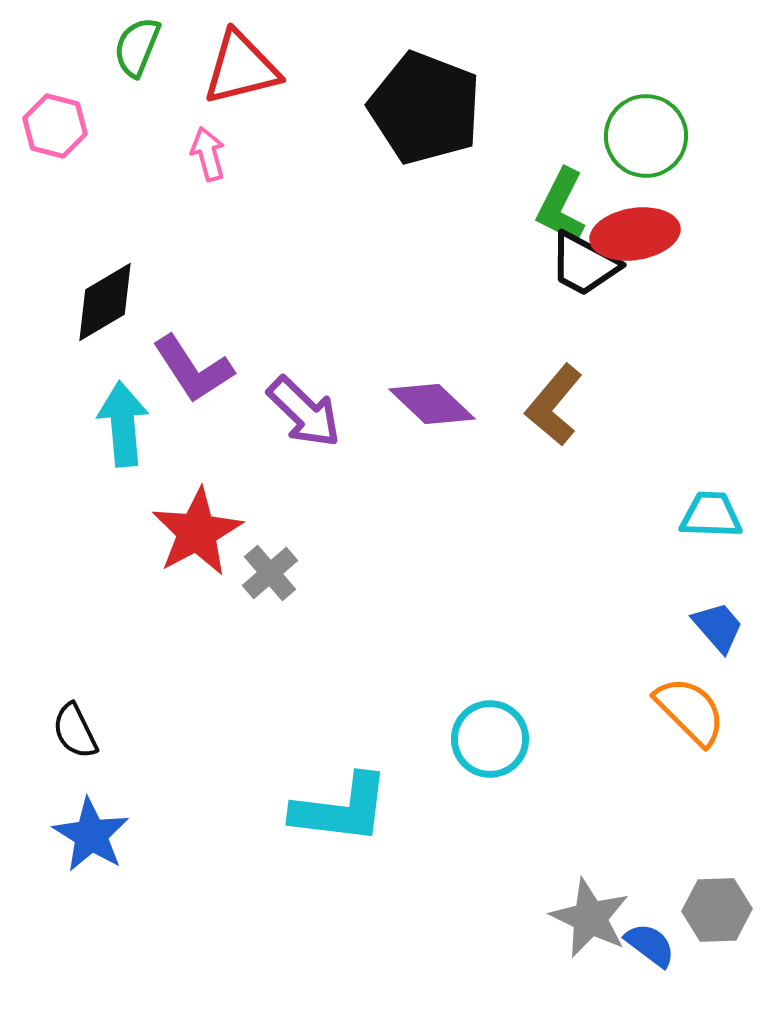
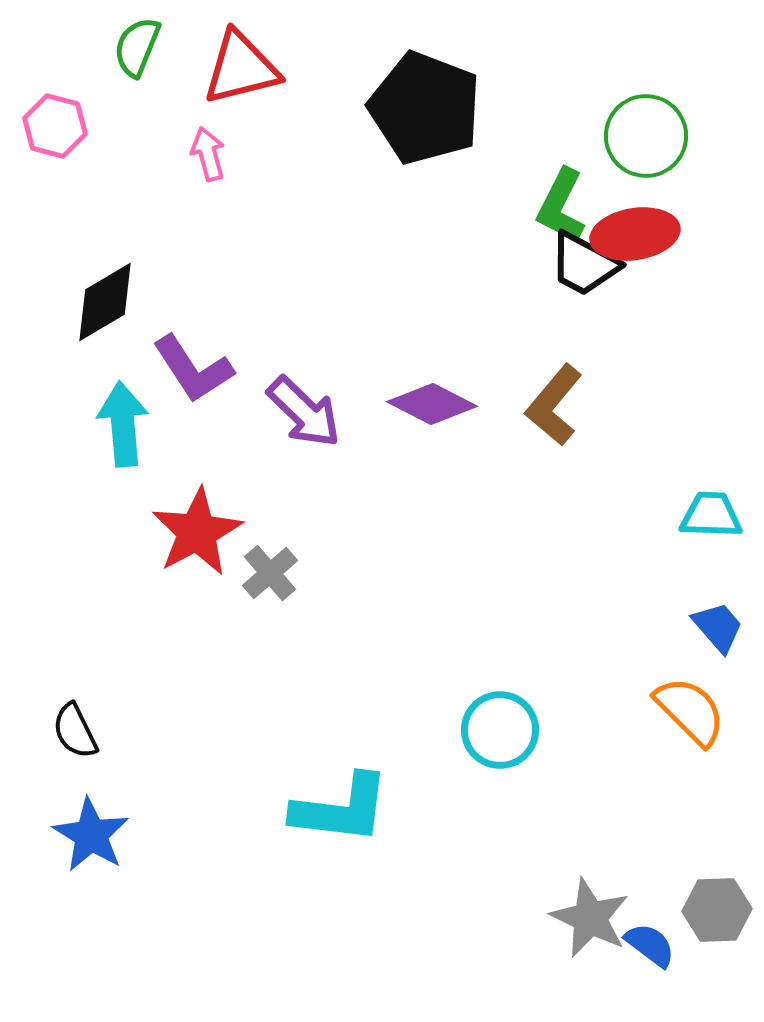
purple diamond: rotated 16 degrees counterclockwise
cyan circle: moved 10 px right, 9 px up
